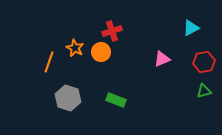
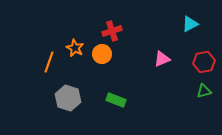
cyan triangle: moved 1 px left, 4 px up
orange circle: moved 1 px right, 2 px down
